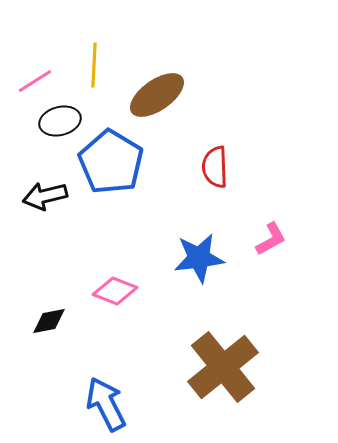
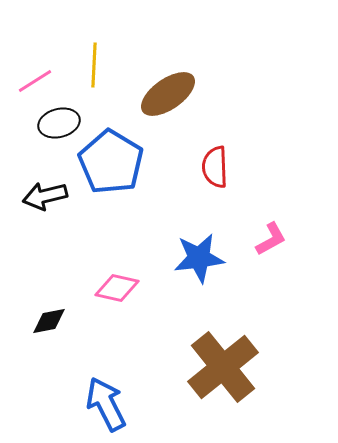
brown ellipse: moved 11 px right, 1 px up
black ellipse: moved 1 px left, 2 px down
pink diamond: moved 2 px right, 3 px up; rotated 9 degrees counterclockwise
